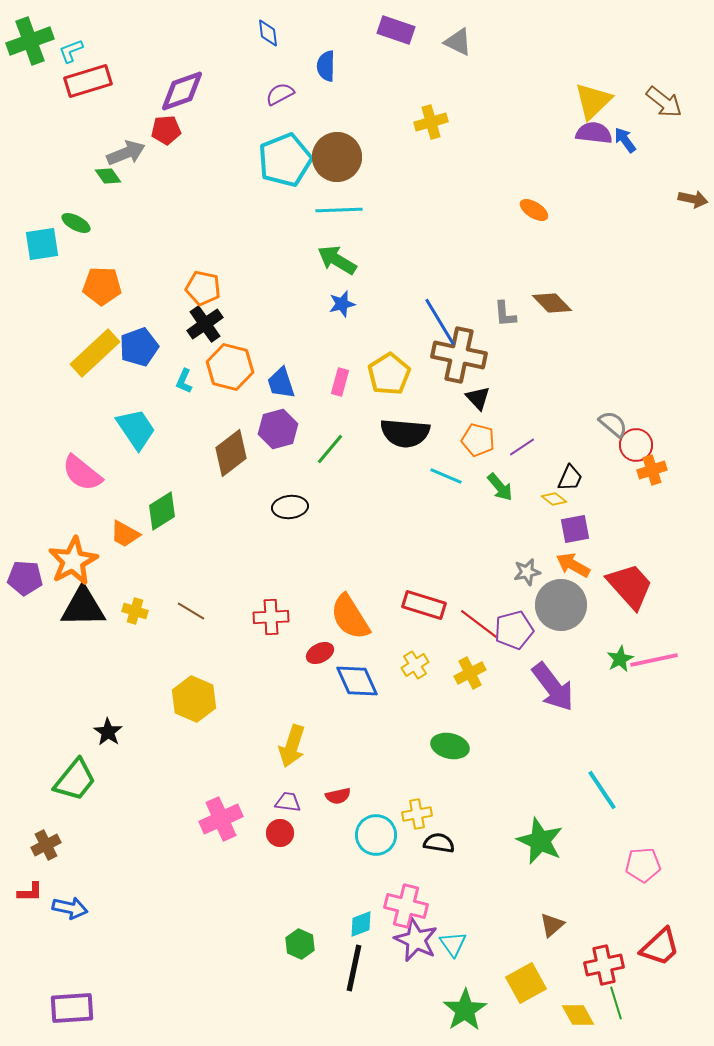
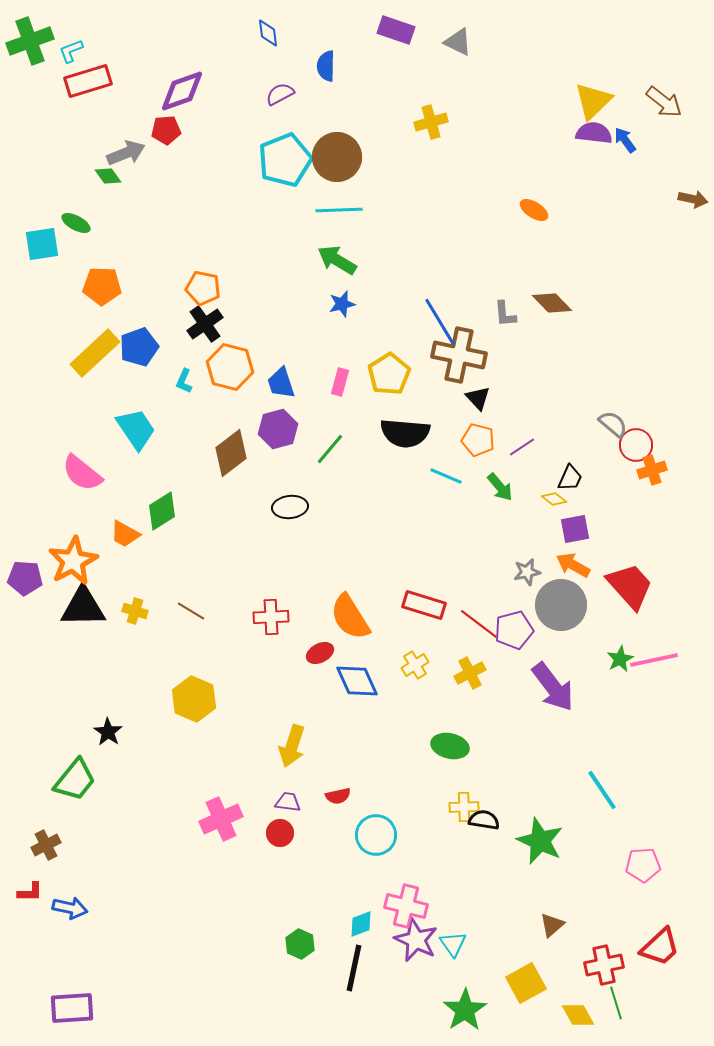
yellow cross at (417, 814): moved 47 px right, 7 px up; rotated 8 degrees clockwise
black semicircle at (439, 843): moved 45 px right, 23 px up
